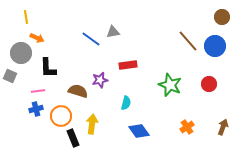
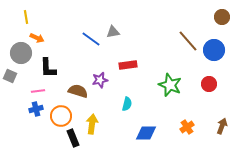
blue circle: moved 1 px left, 4 px down
cyan semicircle: moved 1 px right, 1 px down
brown arrow: moved 1 px left, 1 px up
blue diamond: moved 7 px right, 2 px down; rotated 55 degrees counterclockwise
